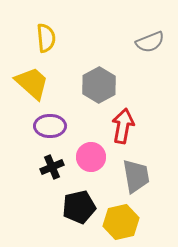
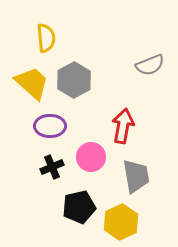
gray semicircle: moved 23 px down
gray hexagon: moved 25 px left, 5 px up
yellow hexagon: rotated 12 degrees counterclockwise
